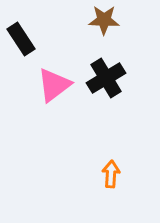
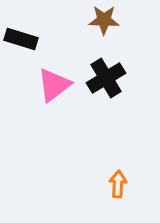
black rectangle: rotated 40 degrees counterclockwise
orange arrow: moved 7 px right, 10 px down
